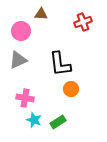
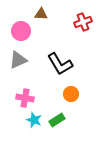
black L-shape: rotated 24 degrees counterclockwise
orange circle: moved 5 px down
green rectangle: moved 1 px left, 2 px up
